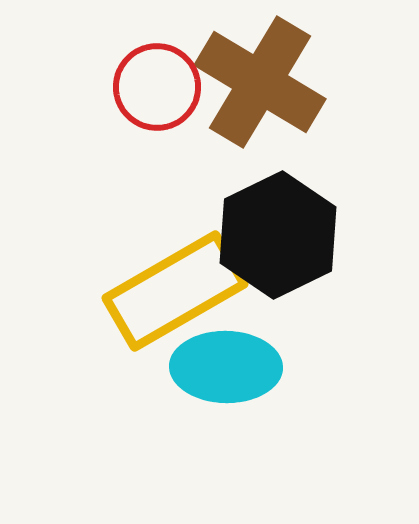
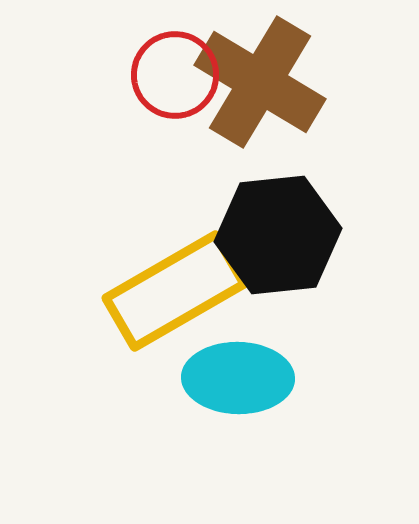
red circle: moved 18 px right, 12 px up
black hexagon: rotated 20 degrees clockwise
cyan ellipse: moved 12 px right, 11 px down
